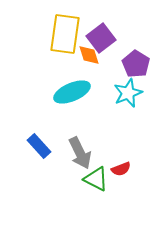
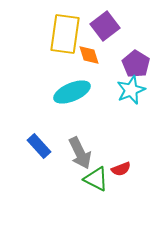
purple square: moved 4 px right, 12 px up
cyan star: moved 3 px right, 3 px up
